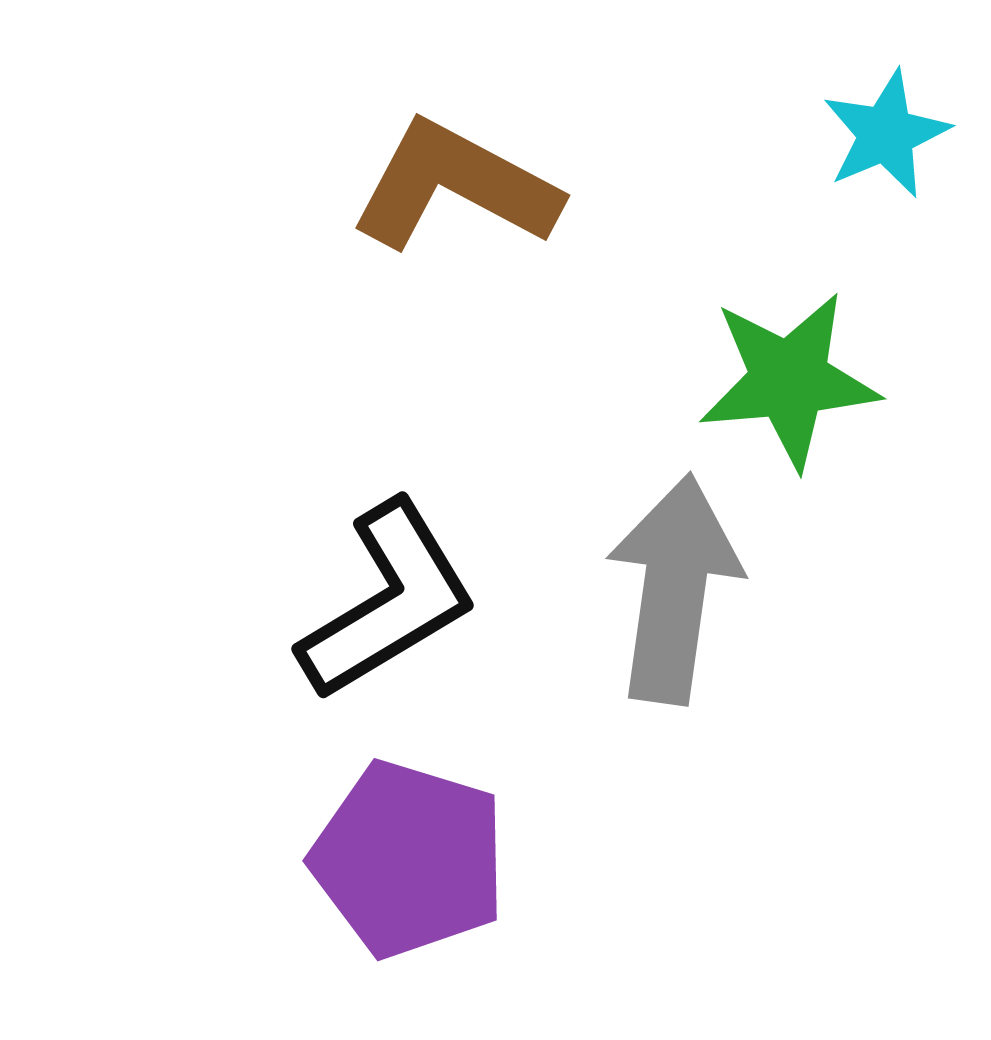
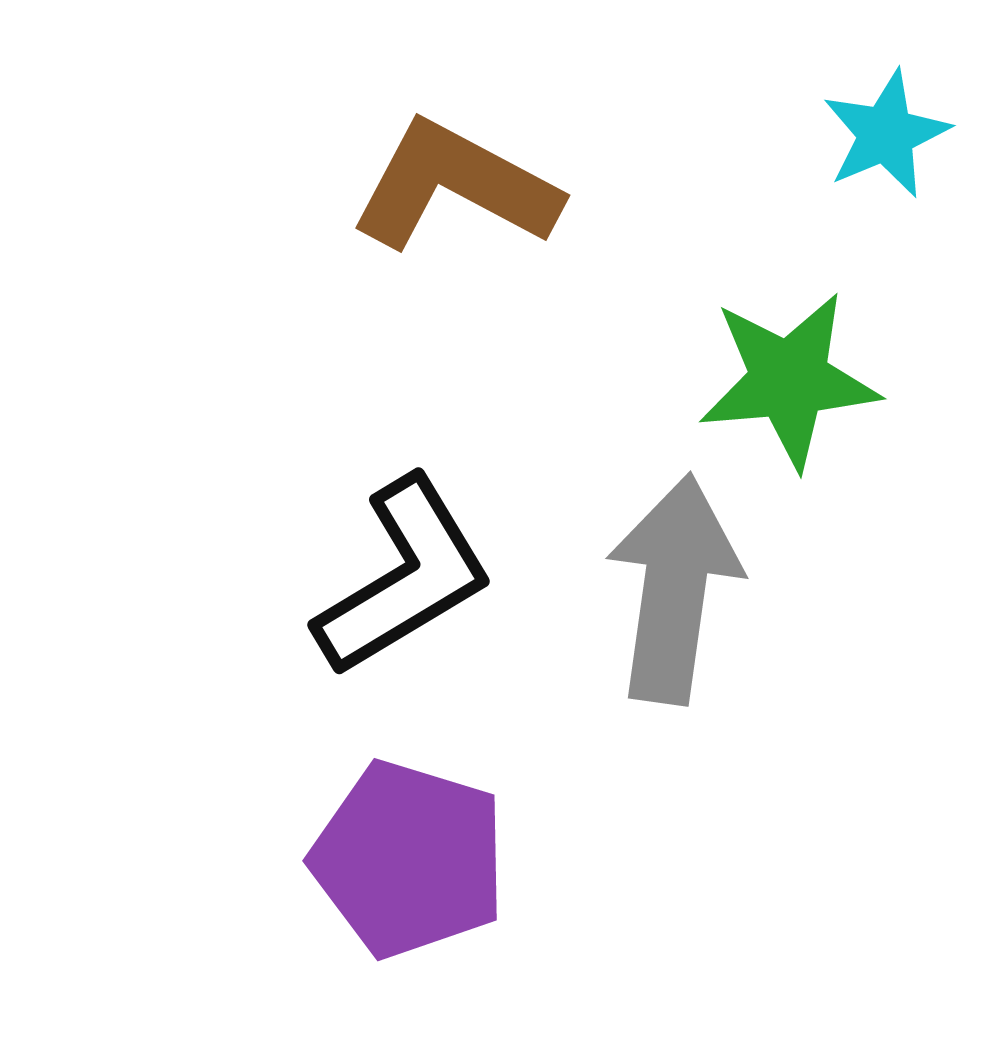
black L-shape: moved 16 px right, 24 px up
